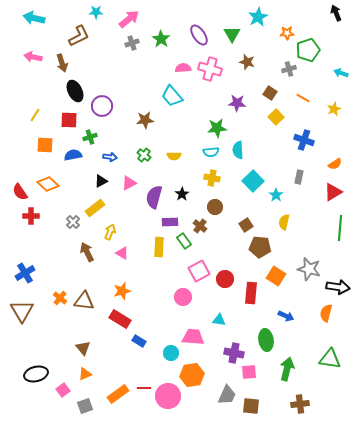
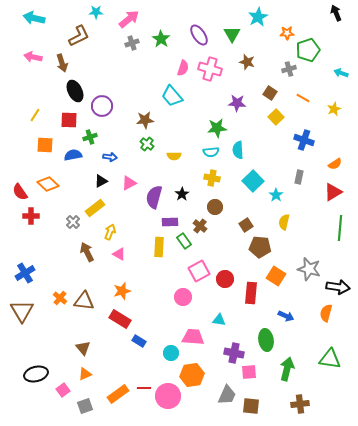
pink semicircle at (183, 68): rotated 112 degrees clockwise
green cross at (144, 155): moved 3 px right, 11 px up
pink triangle at (122, 253): moved 3 px left, 1 px down
